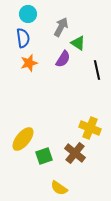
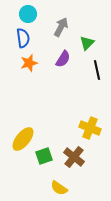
green triangle: moved 9 px right; rotated 42 degrees clockwise
brown cross: moved 1 px left, 4 px down
